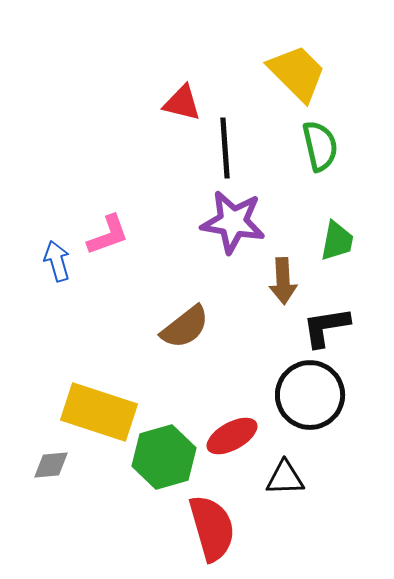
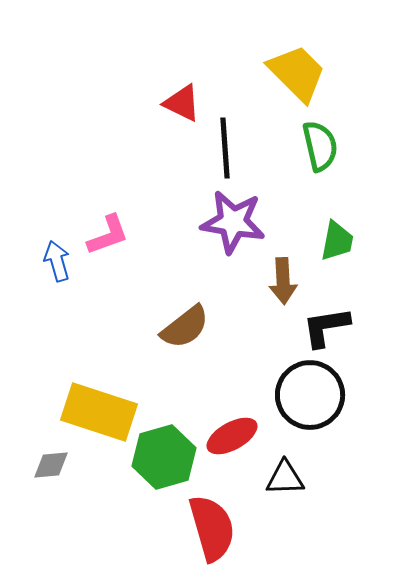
red triangle: rotated 12 degrees clockwise
